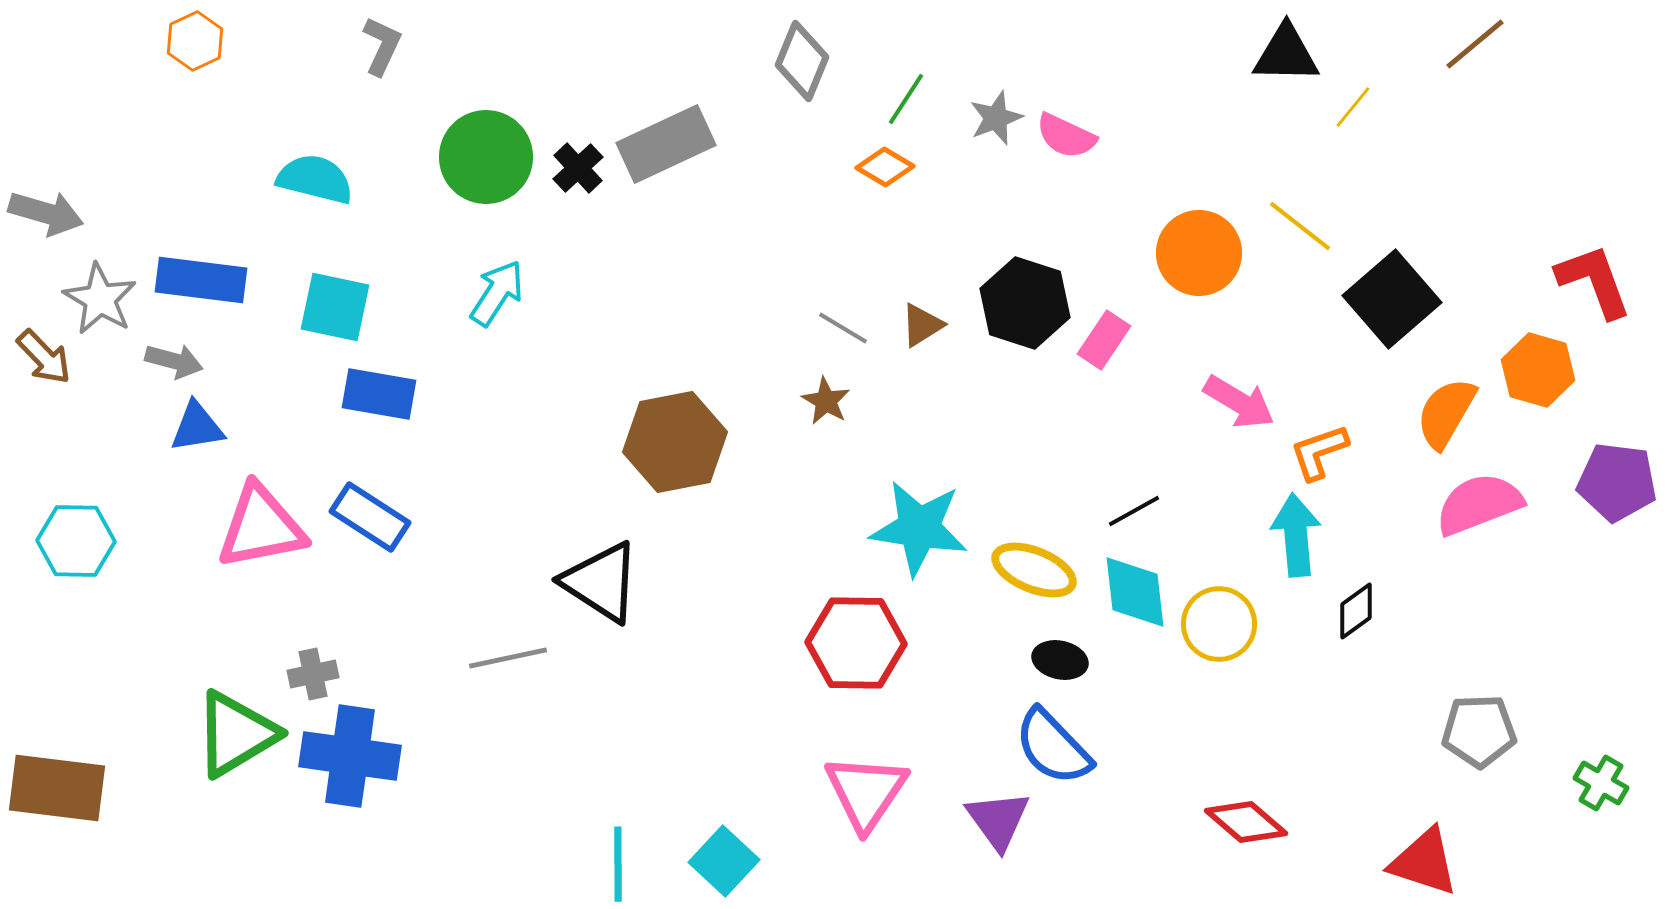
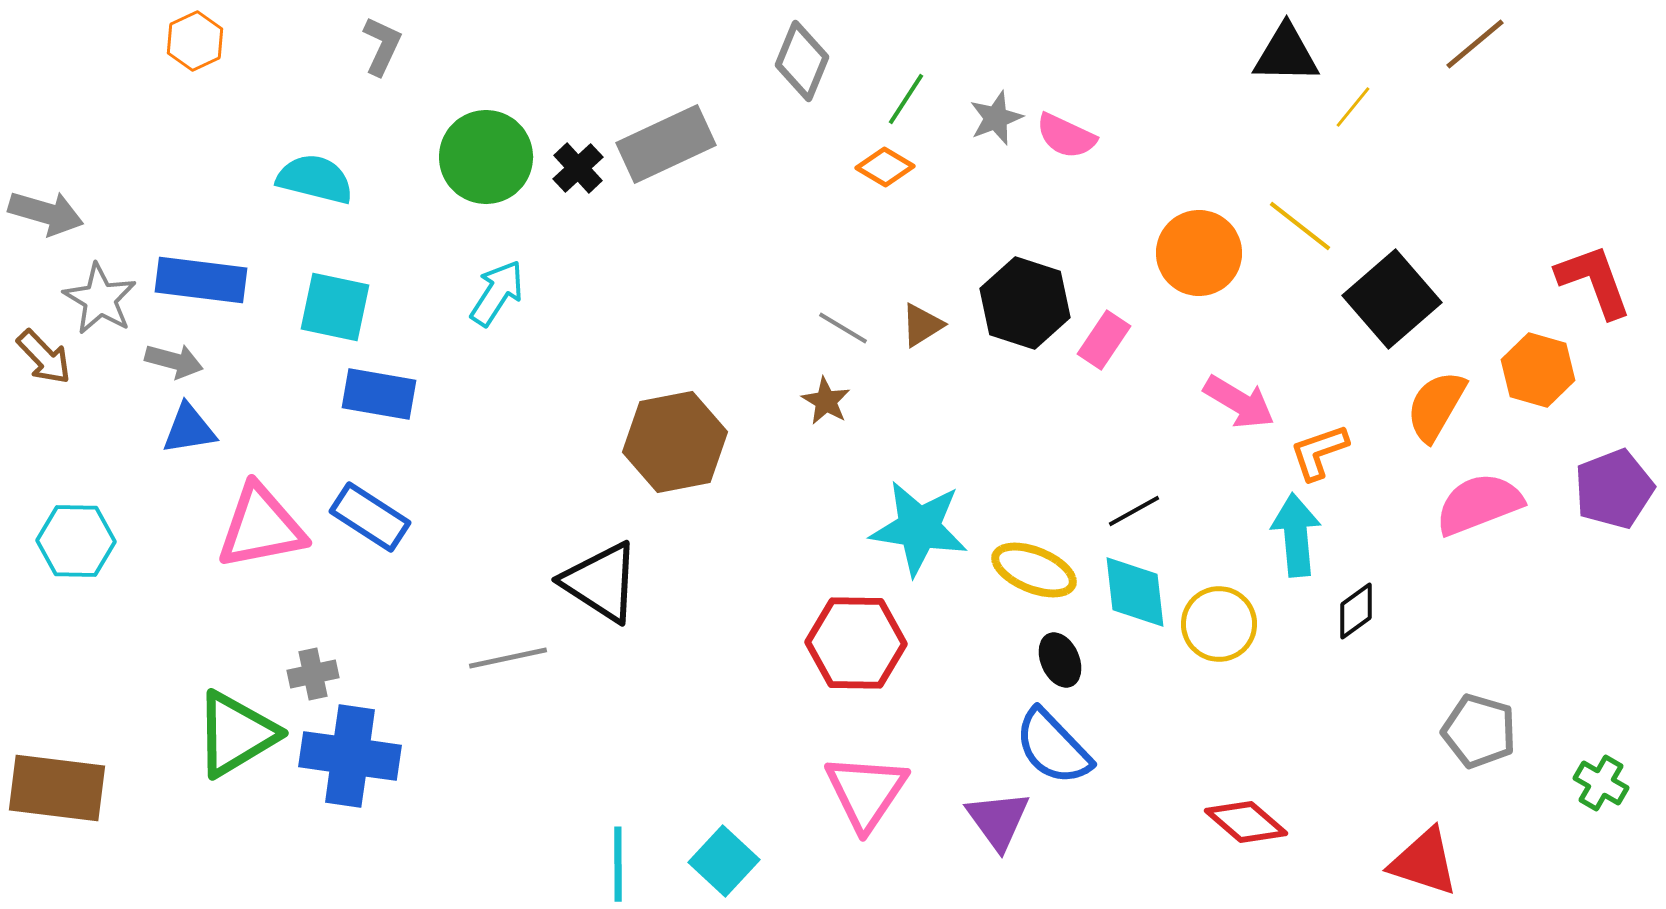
orange semicircle at (1446, 413): moved 10 px left, 7 px up
blue triangle at (197, 427): moved 8 px left, 2 px down
purple pentagon at (1617, 482): moved 3 px left, 7 px down; rotated 28 degrees counterclockwise
black ellipse at (1060, 660): rotated 54 degrees clockwise
gray pentagon at (1479, 731): rotated 18 degrees clockwise
